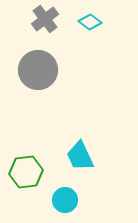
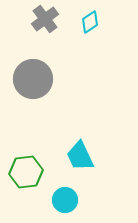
cyan diamond: rotated 70 degrees counterclockwise
gray circle: moved 5 px left, 9 px down
